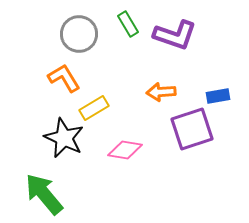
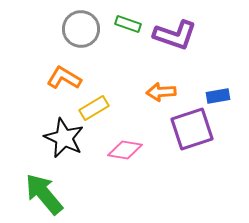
green rectangle: rotated 40 degrees counterclockwise
gray circle: moved 2 px right, 5 px up
orange L-shape: rotated 28 degrees counterclockwise
